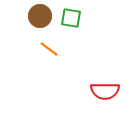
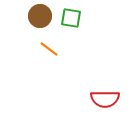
red semicircle: moved 8 px down
